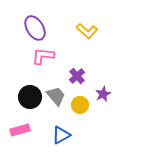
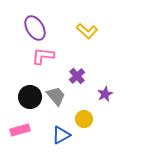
purple star: moved 2 px right
yellow circle: moved 4 px right, 14 px down
